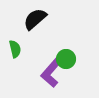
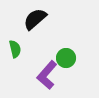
green circle: moved 1 px up
purple L-shape: moved 4 px left, 2 px down
